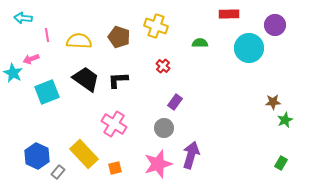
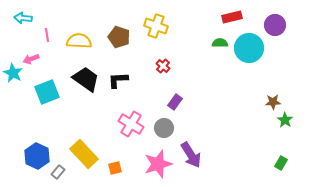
red rectangle: moved 3 px right, 3 px down; rotated 12 degrees counterclockwise
green semicircle: moved 20 px right
green star: rotated 14 degrees counterclockwise
pink cross: moved 17 px right
purple arrow: rotated 132 degrees clockwise
